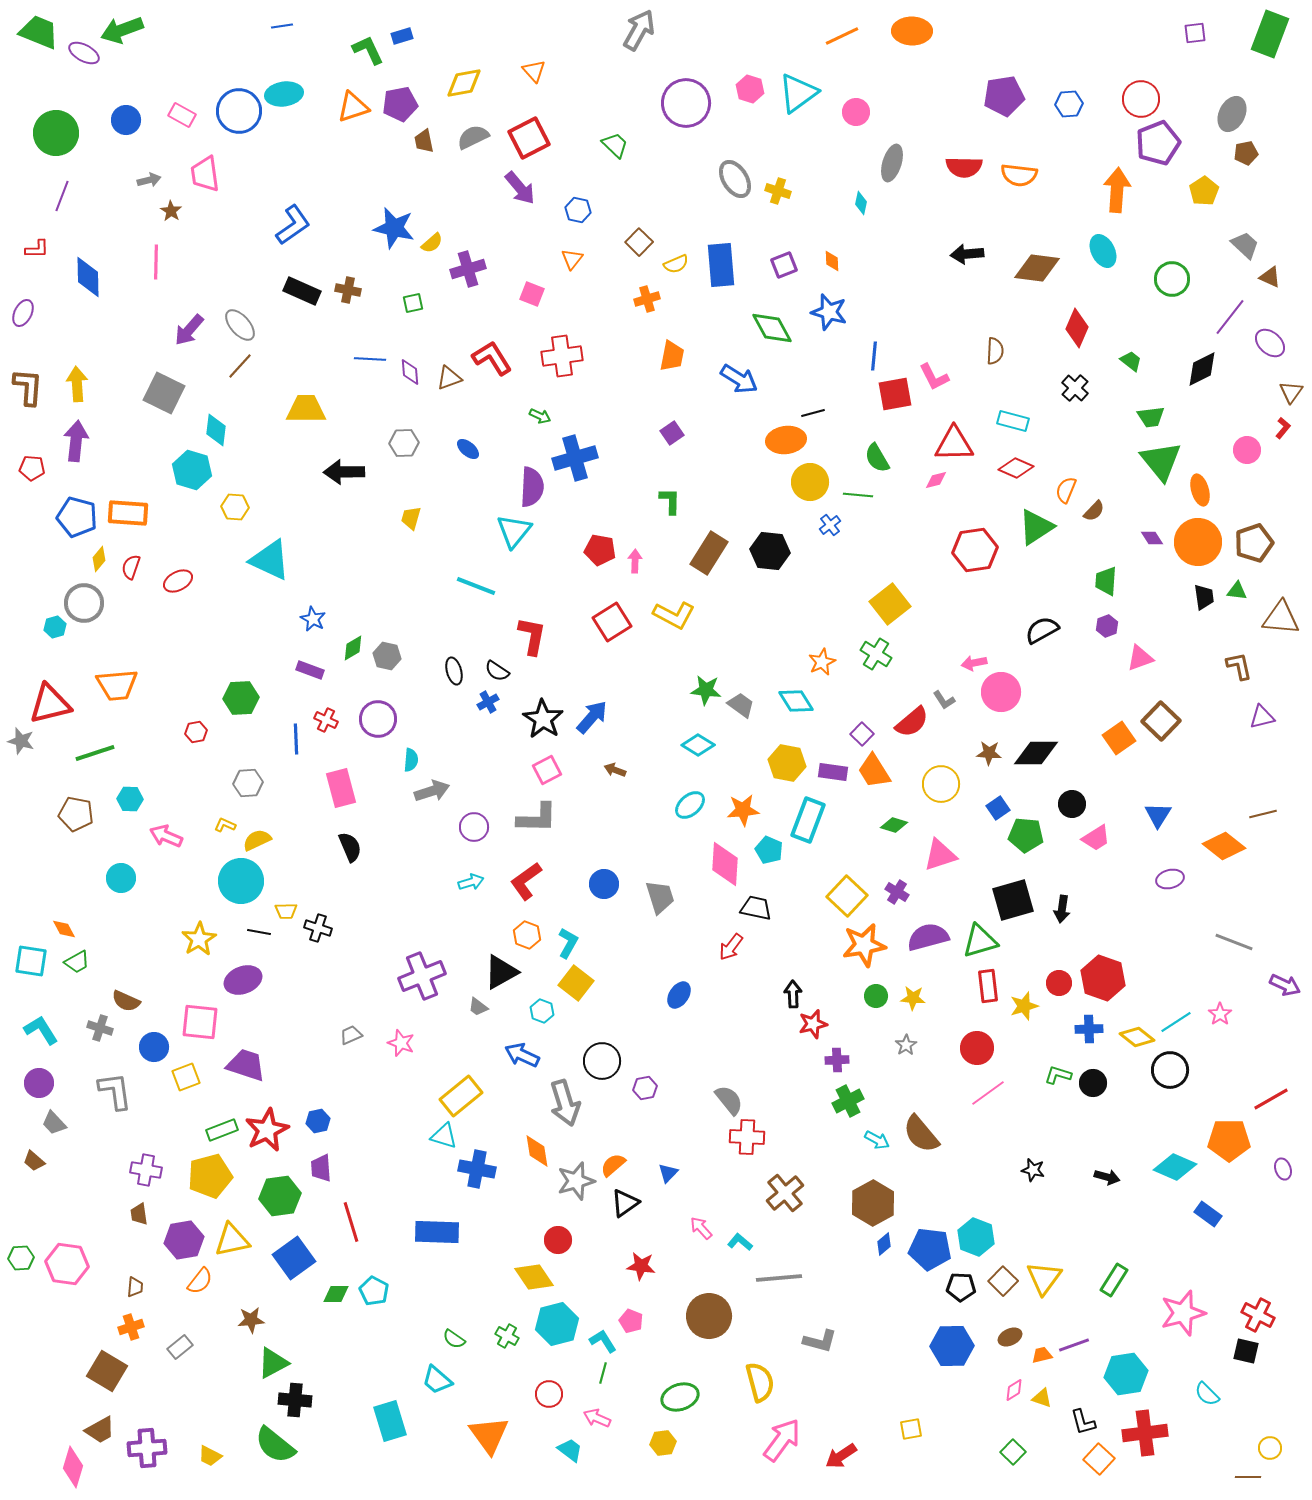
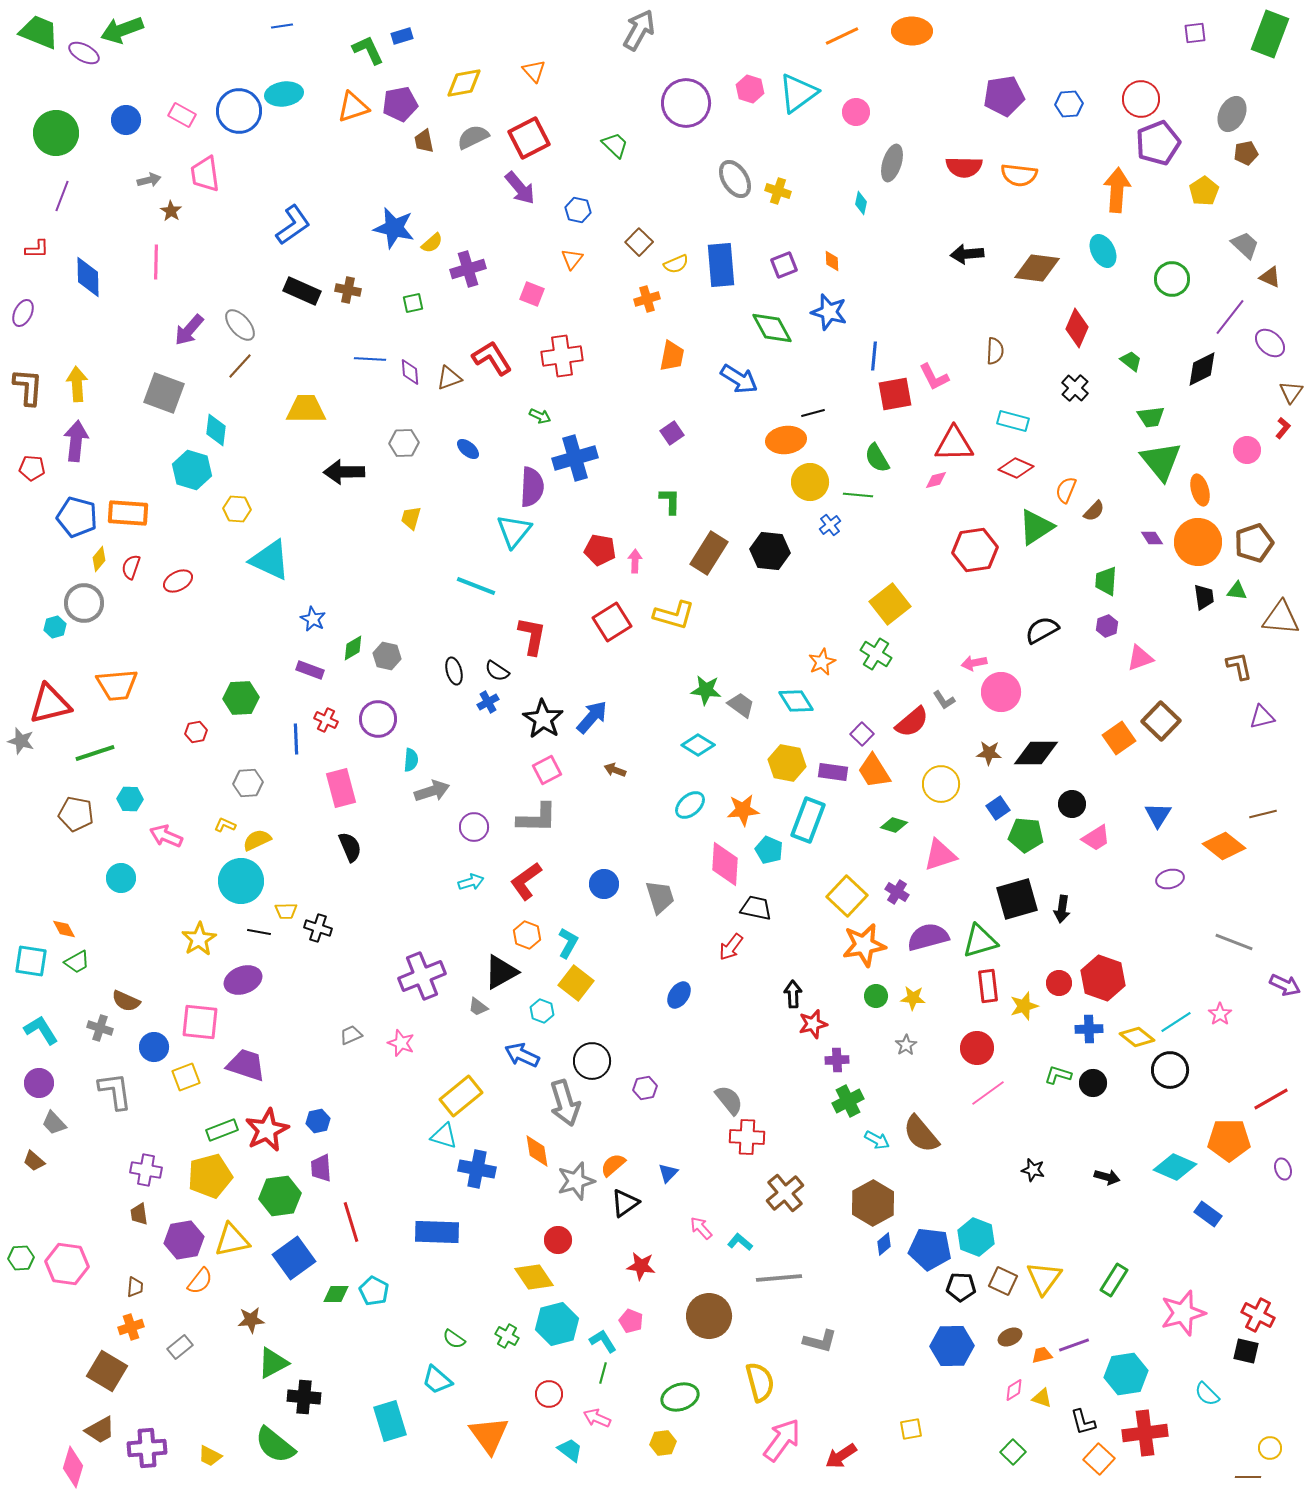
gray square at (164, 393): rotated 6 degrees counterclockwise
yellow hexagon at (235, 507): moved 2 px right, 2 px down
yellow L-shape at (674, 615): rotated 12 degrees counterclockwise
black square at (1013, 900): moved 4 px right, 1 px up
black circle at (602, 1061): moved 10 px left
brown square at (1003, 1281): rotated 20 degrees counterclockwise
black cross at (295, 1400): moved 9 px right, 3 px up
